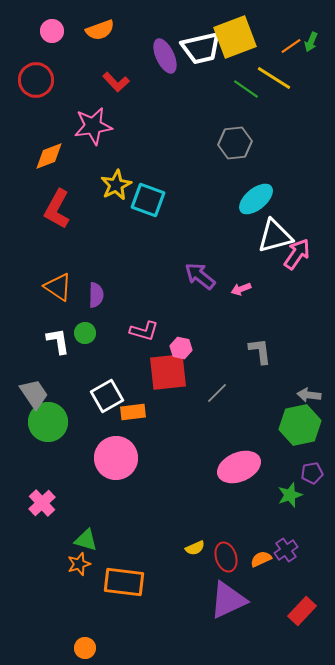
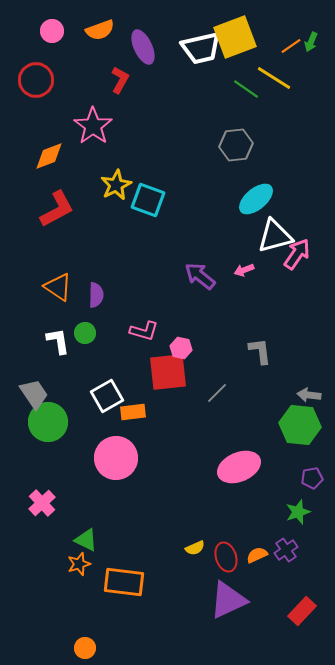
purple ellipse at (165, 56): moved 22 px left, 9 px up
red L-shape at (116, 82): moved 4 px right, 2 px up; rotated 108 degrees counterclockwise
pink star at (93, 126): rotated 27 degrees counterclockwise
gray hexagon at (235, 143): moved 1 px right, 2 px down
red L-shape at (57, 209): rotated 147 degrees counterclockwise
pink arrow at (241, 289): moved 3 px right, 19 px up
green hexagon at (300, 425): rotated 18 degrees clockwise
purple pentagon at (312, 473): moved 5 px down
green star at (290, 495): moved 8 px right, 17 px down
green triangle at (86, 540): rotated 10 degrees clockwise
orange semicircle at (261, 559): moved 4 px left, 4 px up
